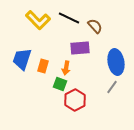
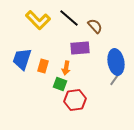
black line: rotated 15 degrees clockwise
gray line: moved 3 px right, 8 px up
red hexagon: rotated 20 degrees clockwise
